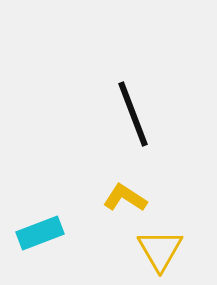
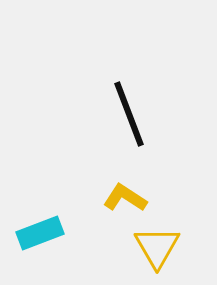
black line: moved 4 px left
yellow triangle: moved 3 px left, 3 px up
